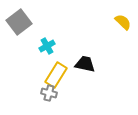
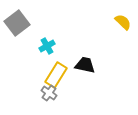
gray square: moved 2 px left, 1 px down
black trapezoid: moved 1 px down
gray cross: rotated 21 degrees clockwise
